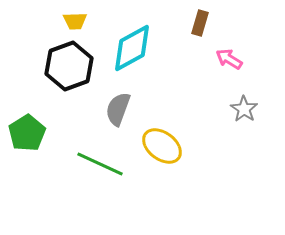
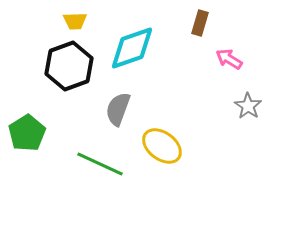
cyan diamond: rotated 9 degrees clockwise
gray star: moved 4 px right, 3 px up
